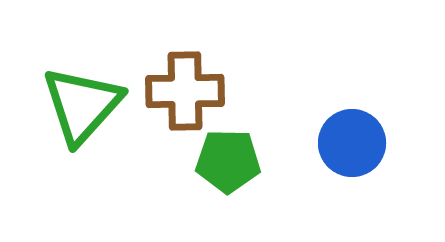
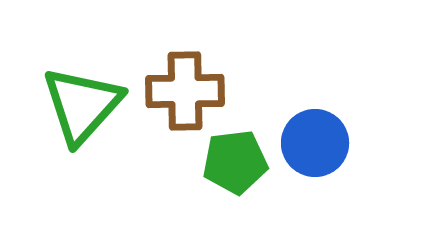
blue circle: moved 37 px left
green pentagon: moved 7 px right, 1 px down; rotated 8 degrees counterclockwise
